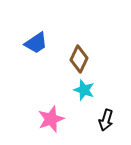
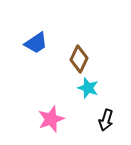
cyan star: moved 4 px right, 2 px up
